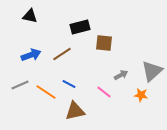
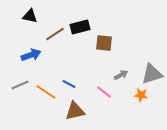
brown line: moved 7 px left, 20 px up
gray triangle: moved 3 px down; rotated 25 degrees clockwise
